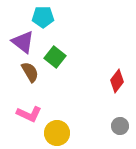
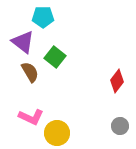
pink L-shape: moved 2 px right, 3 px down
